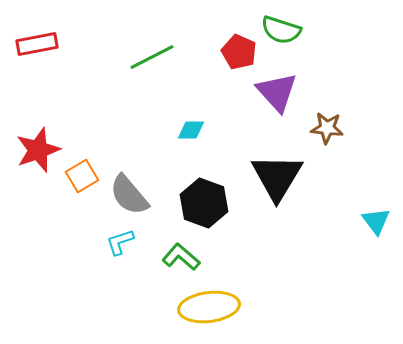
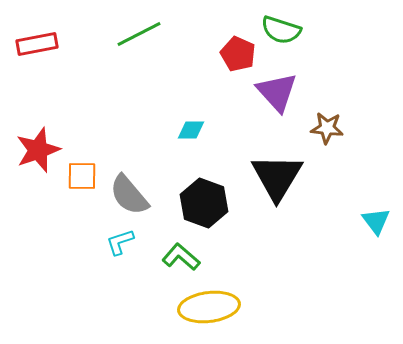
red pentagon: moved 1 px left, 2 px down
green line: moved 13 px left, 23 px up
orange square: rotated 32 degrees clockwise
